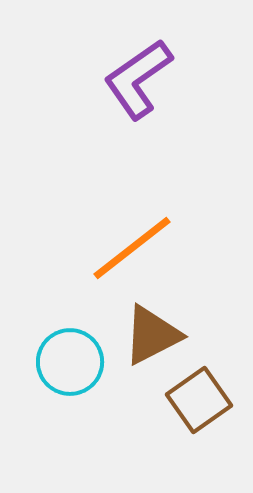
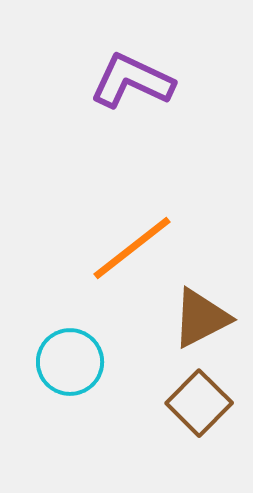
purple L-shape: moved 6 px left, 2 px down; rotated 60 degrees clockwise
brown triangle: moved 49 px right, 17 px up
brown square: moved 3 px down; rotated 10 degrees counterclockwise
